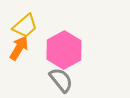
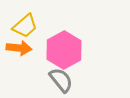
orange arrow: rotated 65 degrees clockwise
